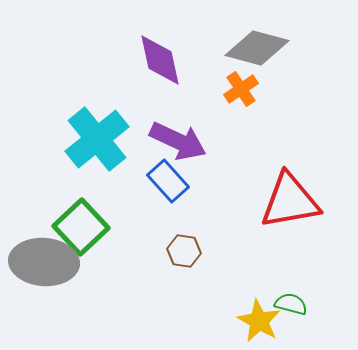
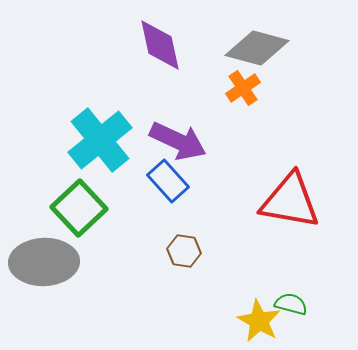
purple diamond: moved 15 px up
orange cross: moved 2 px right, 1 px up
cyan cross: moved 3 px right, 1 px down
red triangle: rotated 20 degrees clockwise
green square: moved 2 px left, 19 px up
gray ellipse: rotated 6 degrees counterclockwise
